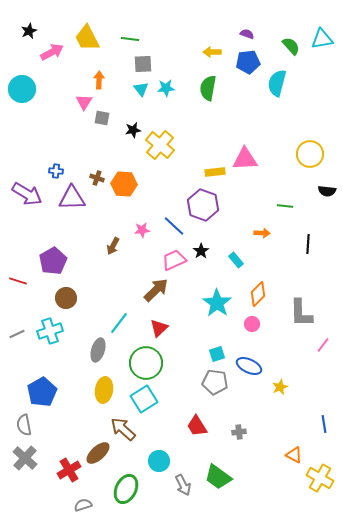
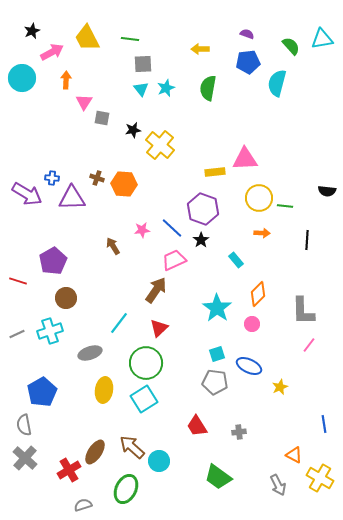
black star at (29, 31): moved 3 px right
yellow arrow at (212, 52): moved 12 px left, 3 px up
orange arrow at (99, 80): moved 33 px left
cyan star at (166, 88): rotated 18 degrees counterclockwise
cyan circle at (22, 89): moved 11 px up
yellow circle at (310, 154): moved 51 px left, 44 px down
blue cross at (56, 171): moved 4 px left, 7 px down
purple hexagon at (203, 205): moved 4 px down
blue line at (174, 226): moved 2 px left, 2 px down
black line at (308, 244): moved 1 px left, 4 px up
brown arrow at (113, 246): rotated 120 degrees clockwise
black star at (201, 251): moved 11 px up
brown arrow at (156, 290): rotated 12 degrees counterclockwise
cyan star at (217, 303): moved 5 px down
gray L-shape at (301, 313): moved 2 px right, 2 px up
pink line at (323, 345): moved 14 px left
gray ellipse at (98, 350): moved 8 px left, 3 px down; rotated 55 degrees clockwise
brown arrow at (123, 429): moved 9 px right, 18 px down
brown ellipse at (98, 453): moved 3 px left, 1 px up; rotated 15 degrees counterclockwise
gray arrow at (183, 485): moved 95 px right
